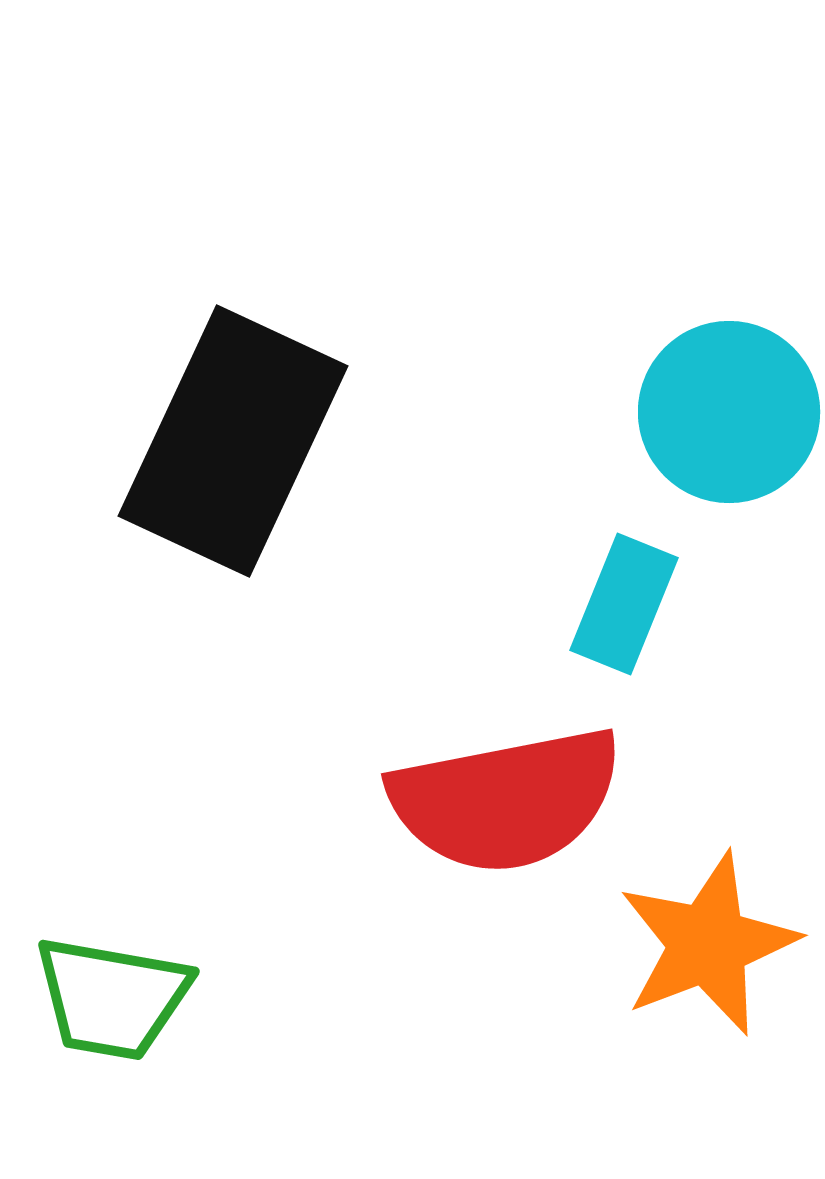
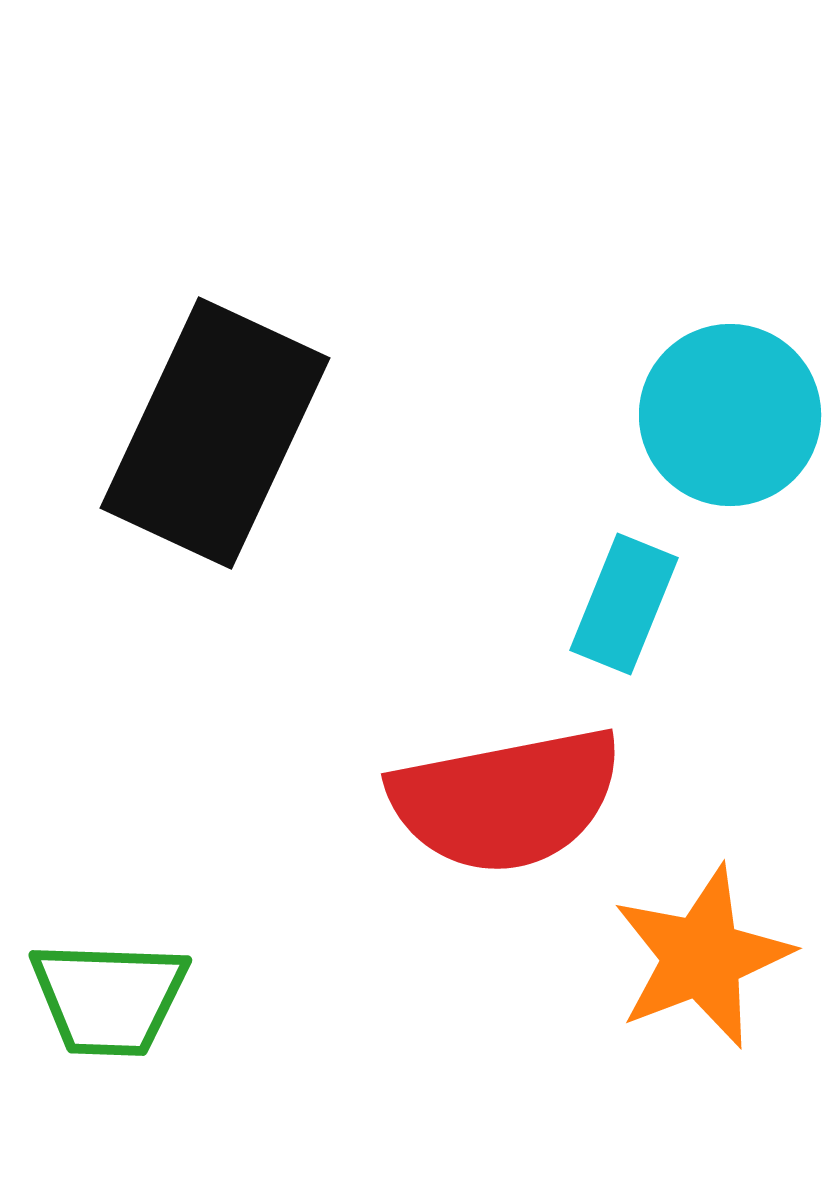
cyan circle: moved 1 px right, 3 px down
black rectangle: moved 18 px left, 8 px up
orange star: moved 6 px left, 13 px down
green trapezoid: moved 3 px left; rotated 8 degrees counterclockwise
